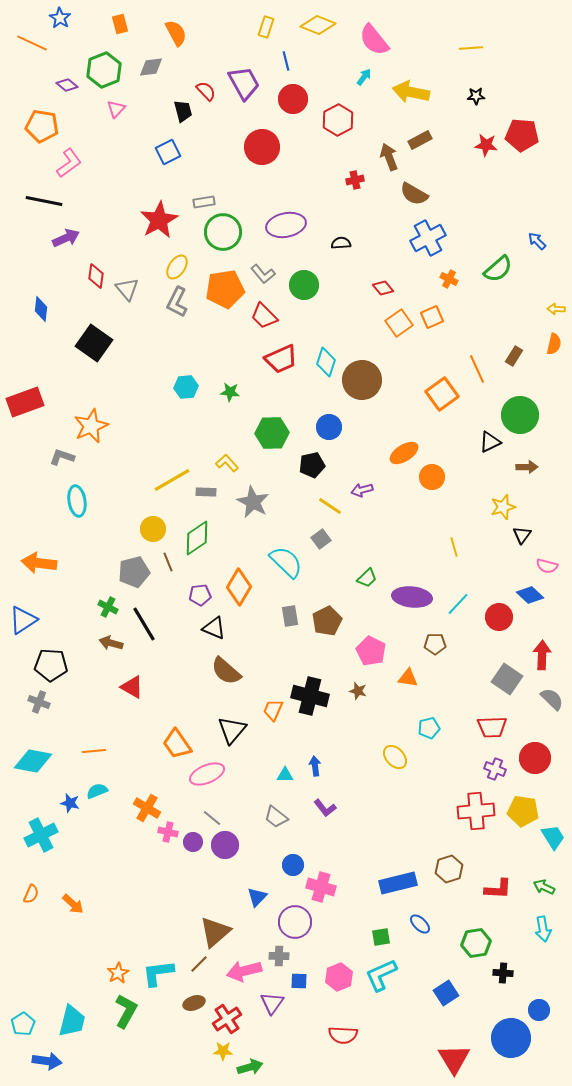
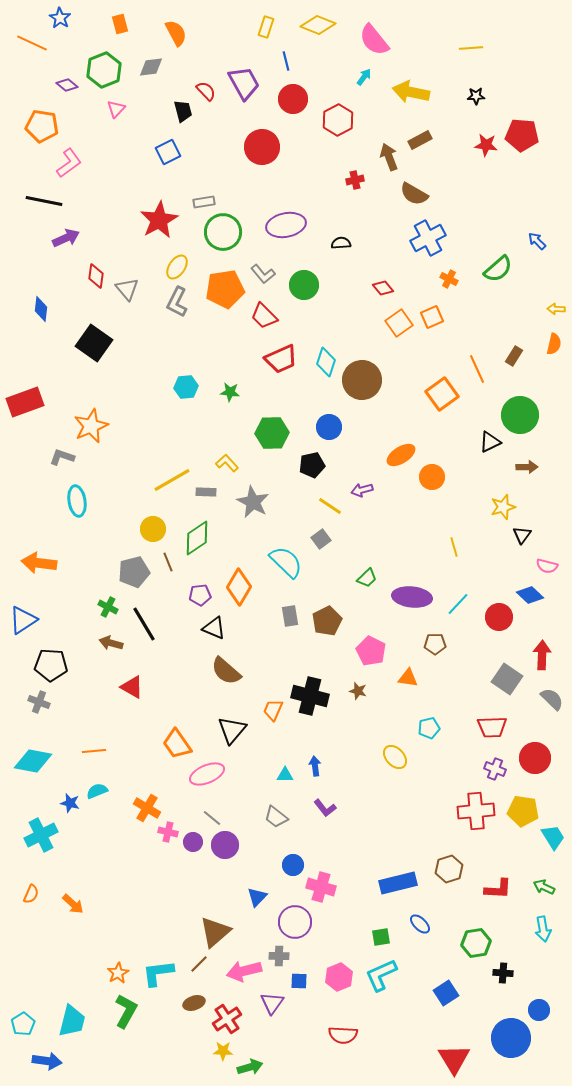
orange ellipse at (404, 453): moved 3 px left, 2 px down
